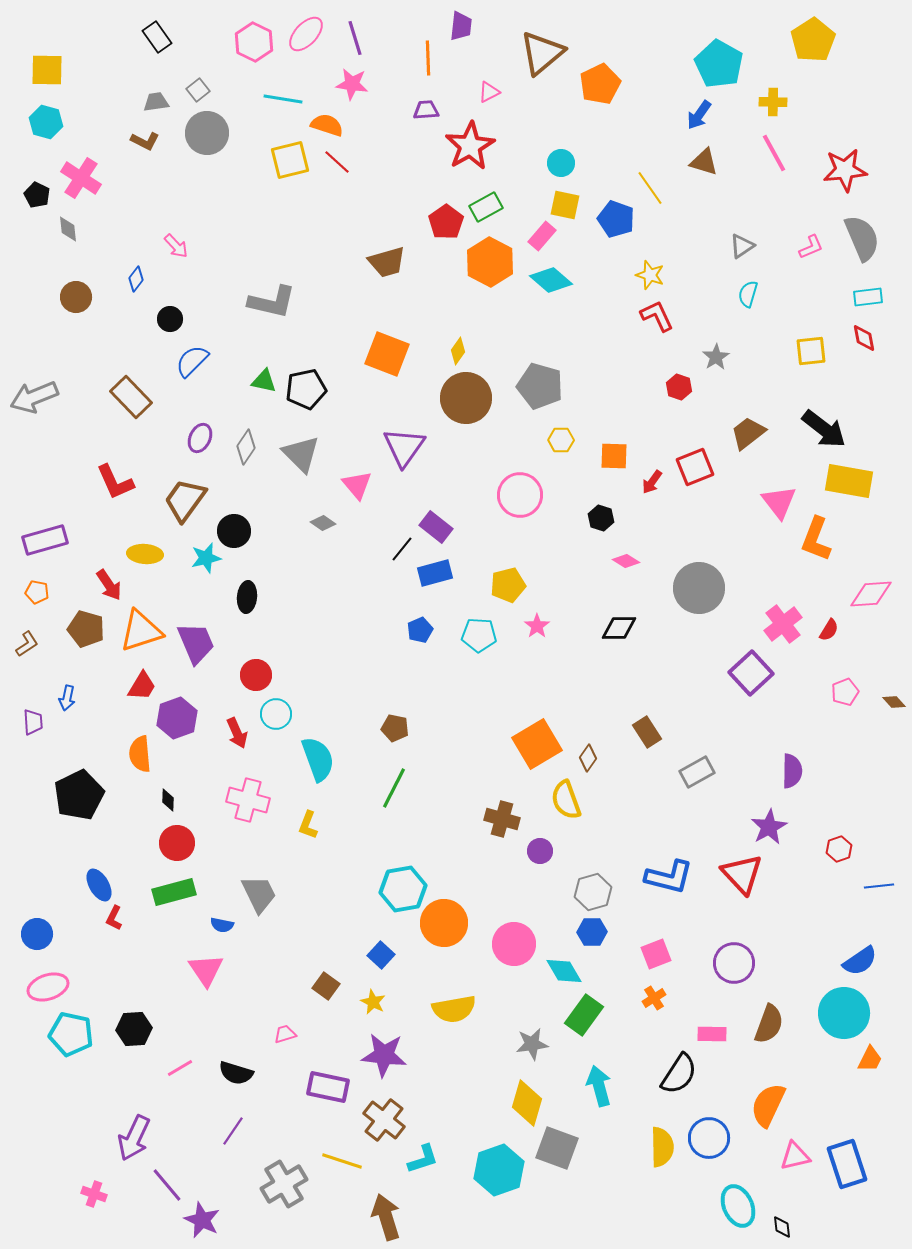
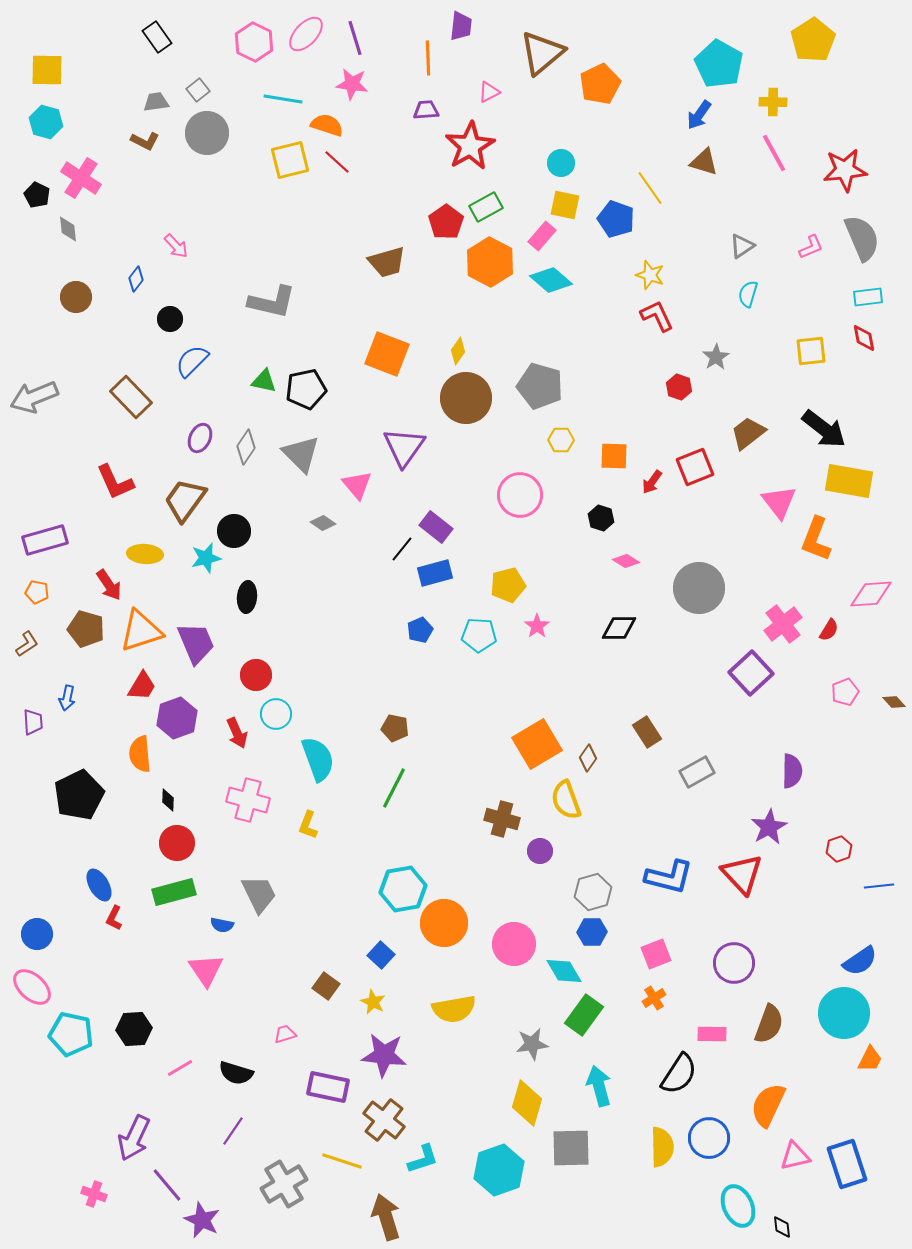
pink ellipse at (48, 987): moved 16 px left; rotated 60 degrees clockwise
gray square at (557, 1148): moved 14 px right; rotated 21 degrees counterclockwise
